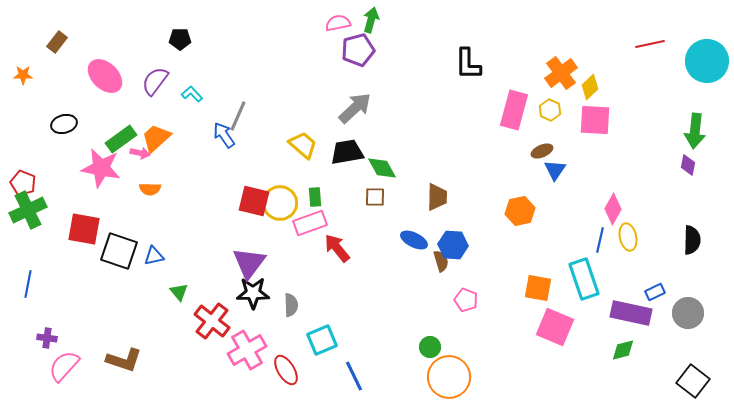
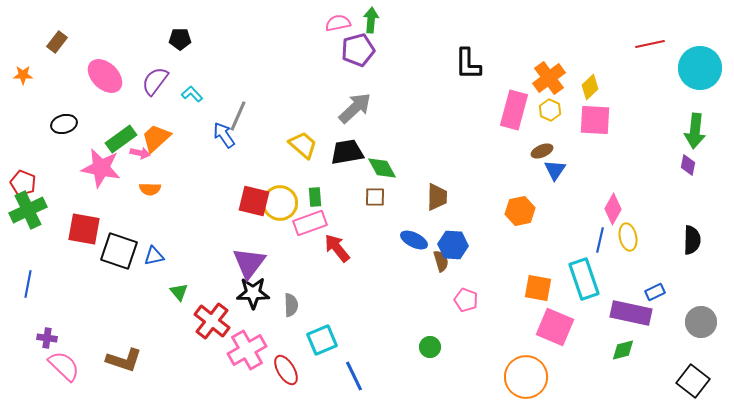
green arrow at (371, 20): rotated 10 degrees counterclockwise
cyan circle at (707, 61): moved 7 px left, 7 px down
orange cross at (561, 73): moved 12 px left, 5 px down
gray circle at (688, 313): moved 13 px right, 9 px down
pink semicircle at (64, 366): rotated 92 degrees clockwise
orange circle at (449, 377): moved 77 px right
